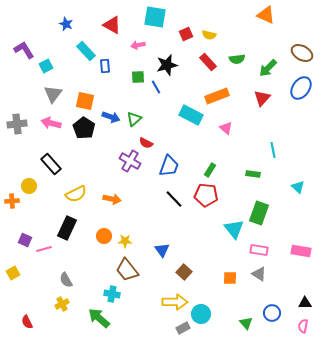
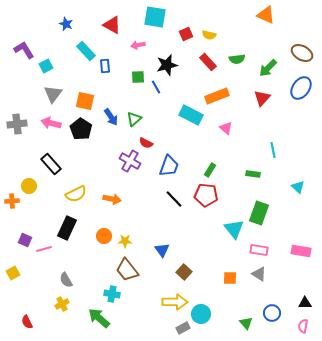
blue arrow at (111, 117): rotated 36 degrees clockwise
black pentagon at (84, 128): moved 3 px left, 1 px down
